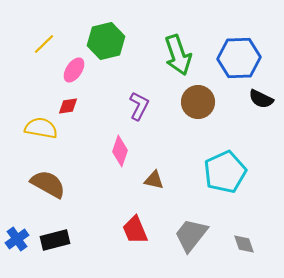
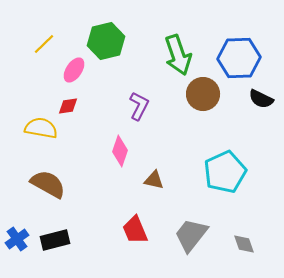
brown circle: moved 5 px right, 8 px up
